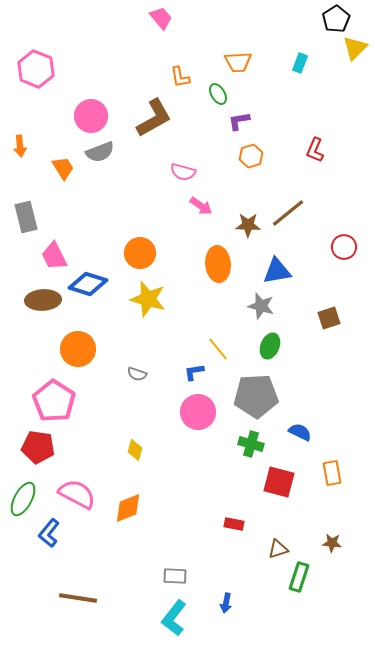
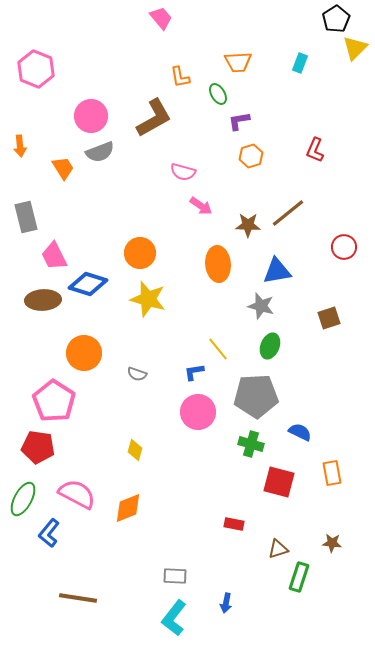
orange circle at (78, 349): moved 6 px right, 4 px down
